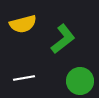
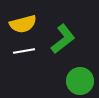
white line: moved 27 px up
